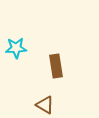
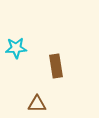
brown triangle: moved 8 px left, 1 px up; rotated 30 degrees counterclockwise
